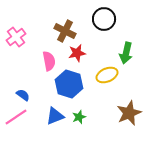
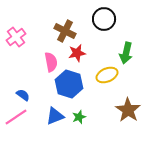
pink semicircle: moved 2 px right, 1 px down
brown star: moved 1 px left, 3 px up; rotated 15 degrees counterclockwise
